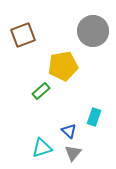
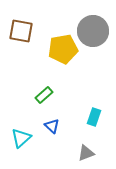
brown square: moved 2 px left, 4 px up; rotated 30 degrees clockwise
yellow pentagon: moved 17 px up
green rectangle: moved 3 px right, 4 px down
blue triangle: moved 17 px left, 5 px up
cyan triangle: moved 21 px left, 10 px up; rotated 25 degrees counterclockwise
gray triangle: moved 13 px right; rotated 30 degrees clockwise
